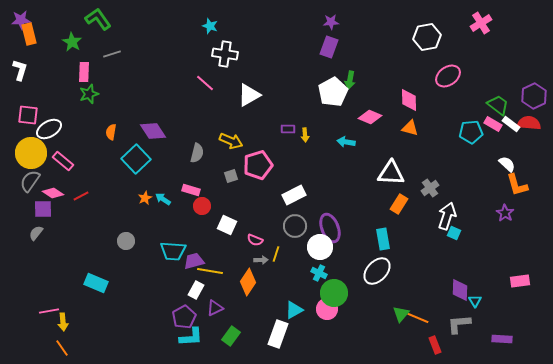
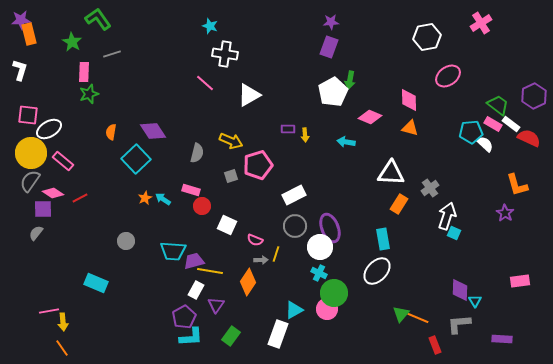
red semicircle at (529, 123): moved 15 px down; rotated 20 degrees clockwise
white semicircle at (507, 164): moved 22 px left, 20 px up
red line at (81, 196): moved 1 px left, 2 px down
purple triangle at (215, 308): moved 1 px right, 3 px up; rotated 30 degrees counterclockwise
